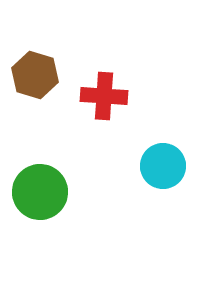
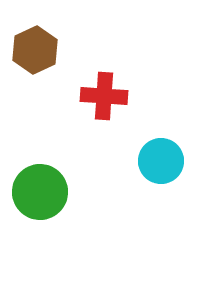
brown hexagon: moved 25 px up; rotated 18 degrees clockwise
cyan circle: moved 2 px left, 5 px up
